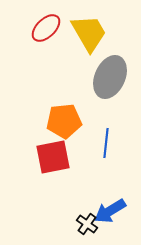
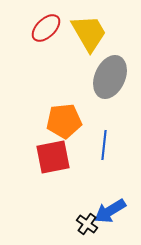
blue line: moved 2 px left, 2 px down
